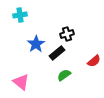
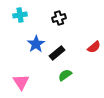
black cross: moved 8 px left, 16 px up
red semicircle: moved 14 px up
green semicircle: moved 1 px right
pink triangle: rotated 18 degrees clockwise
